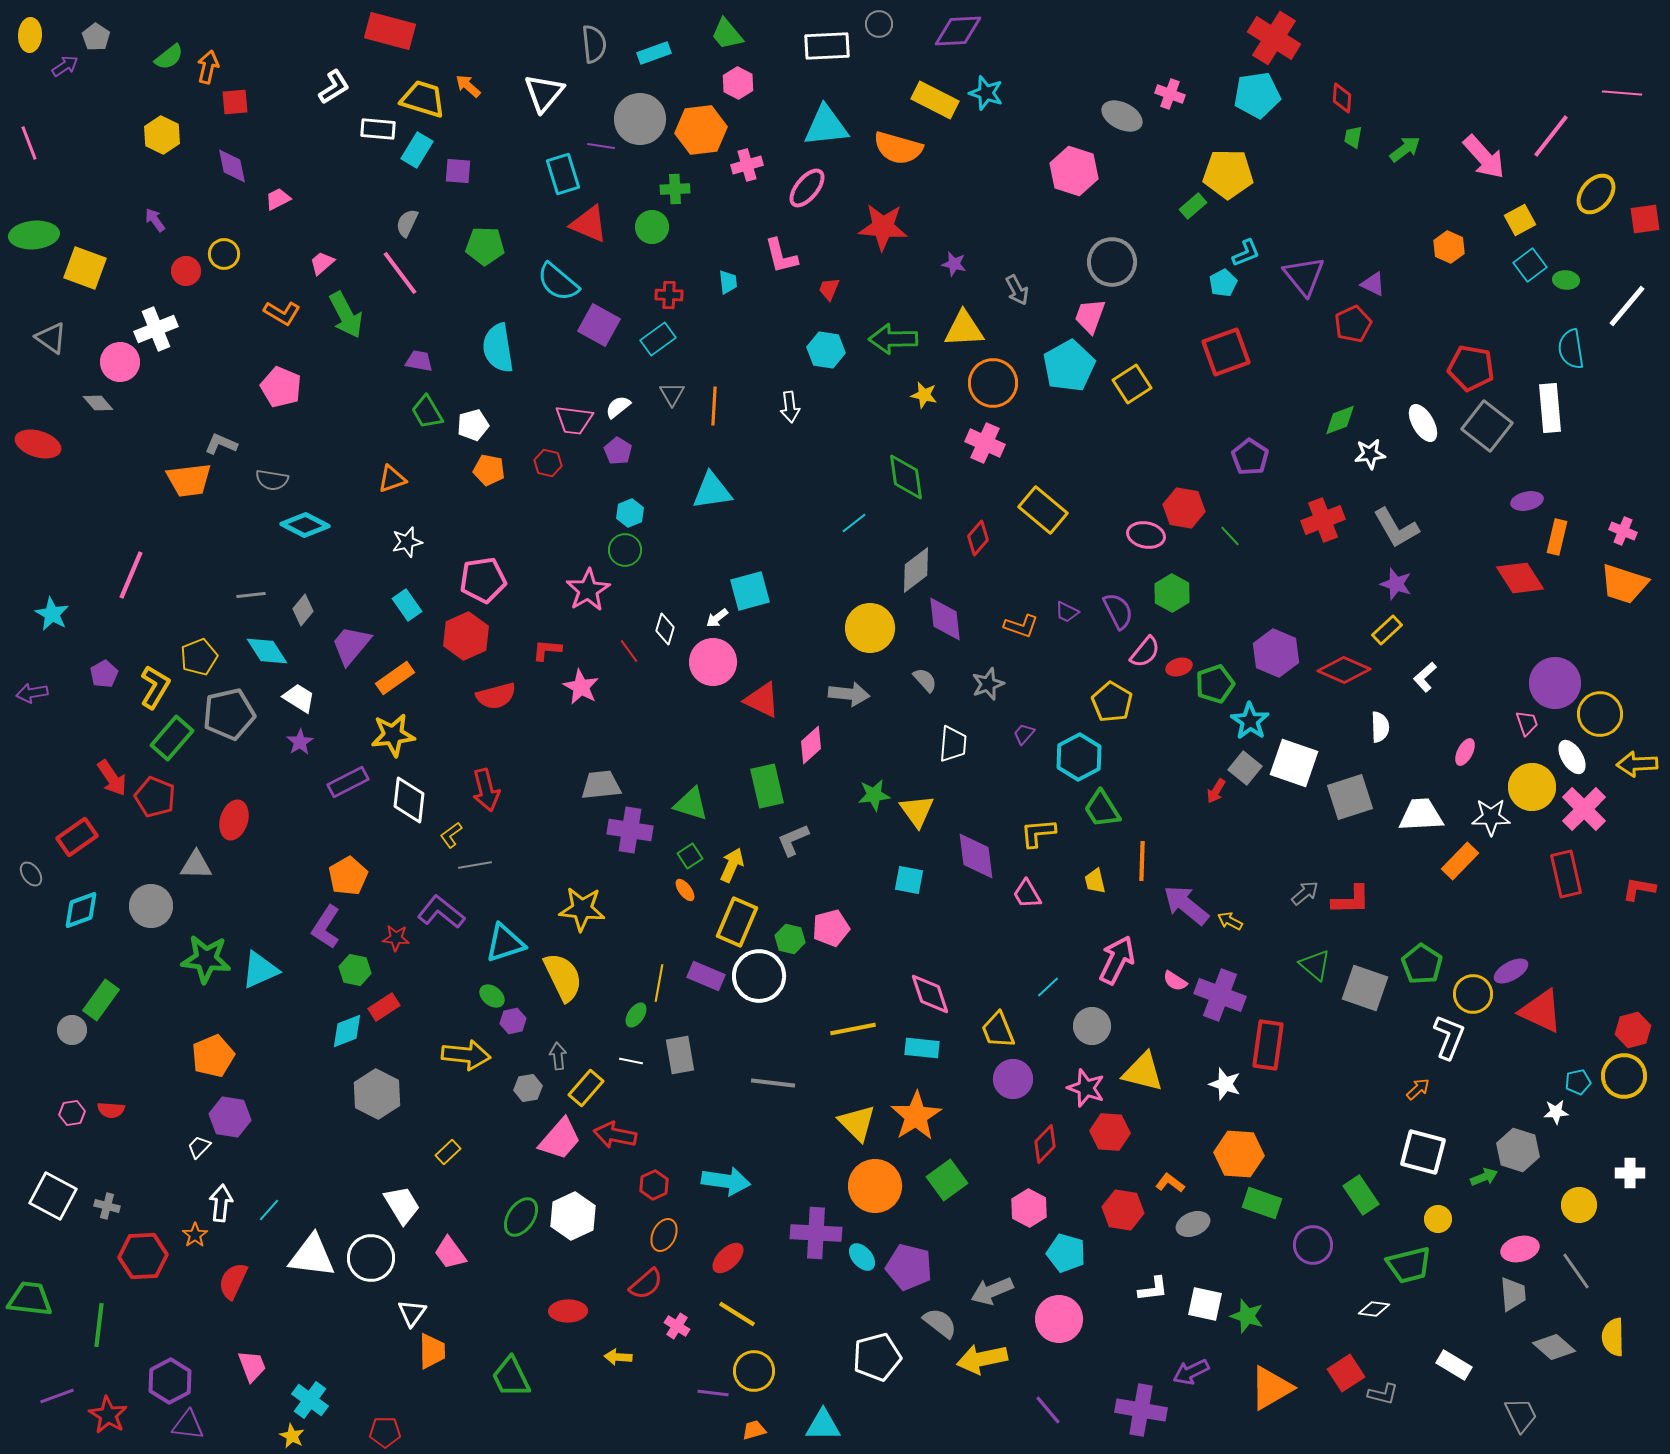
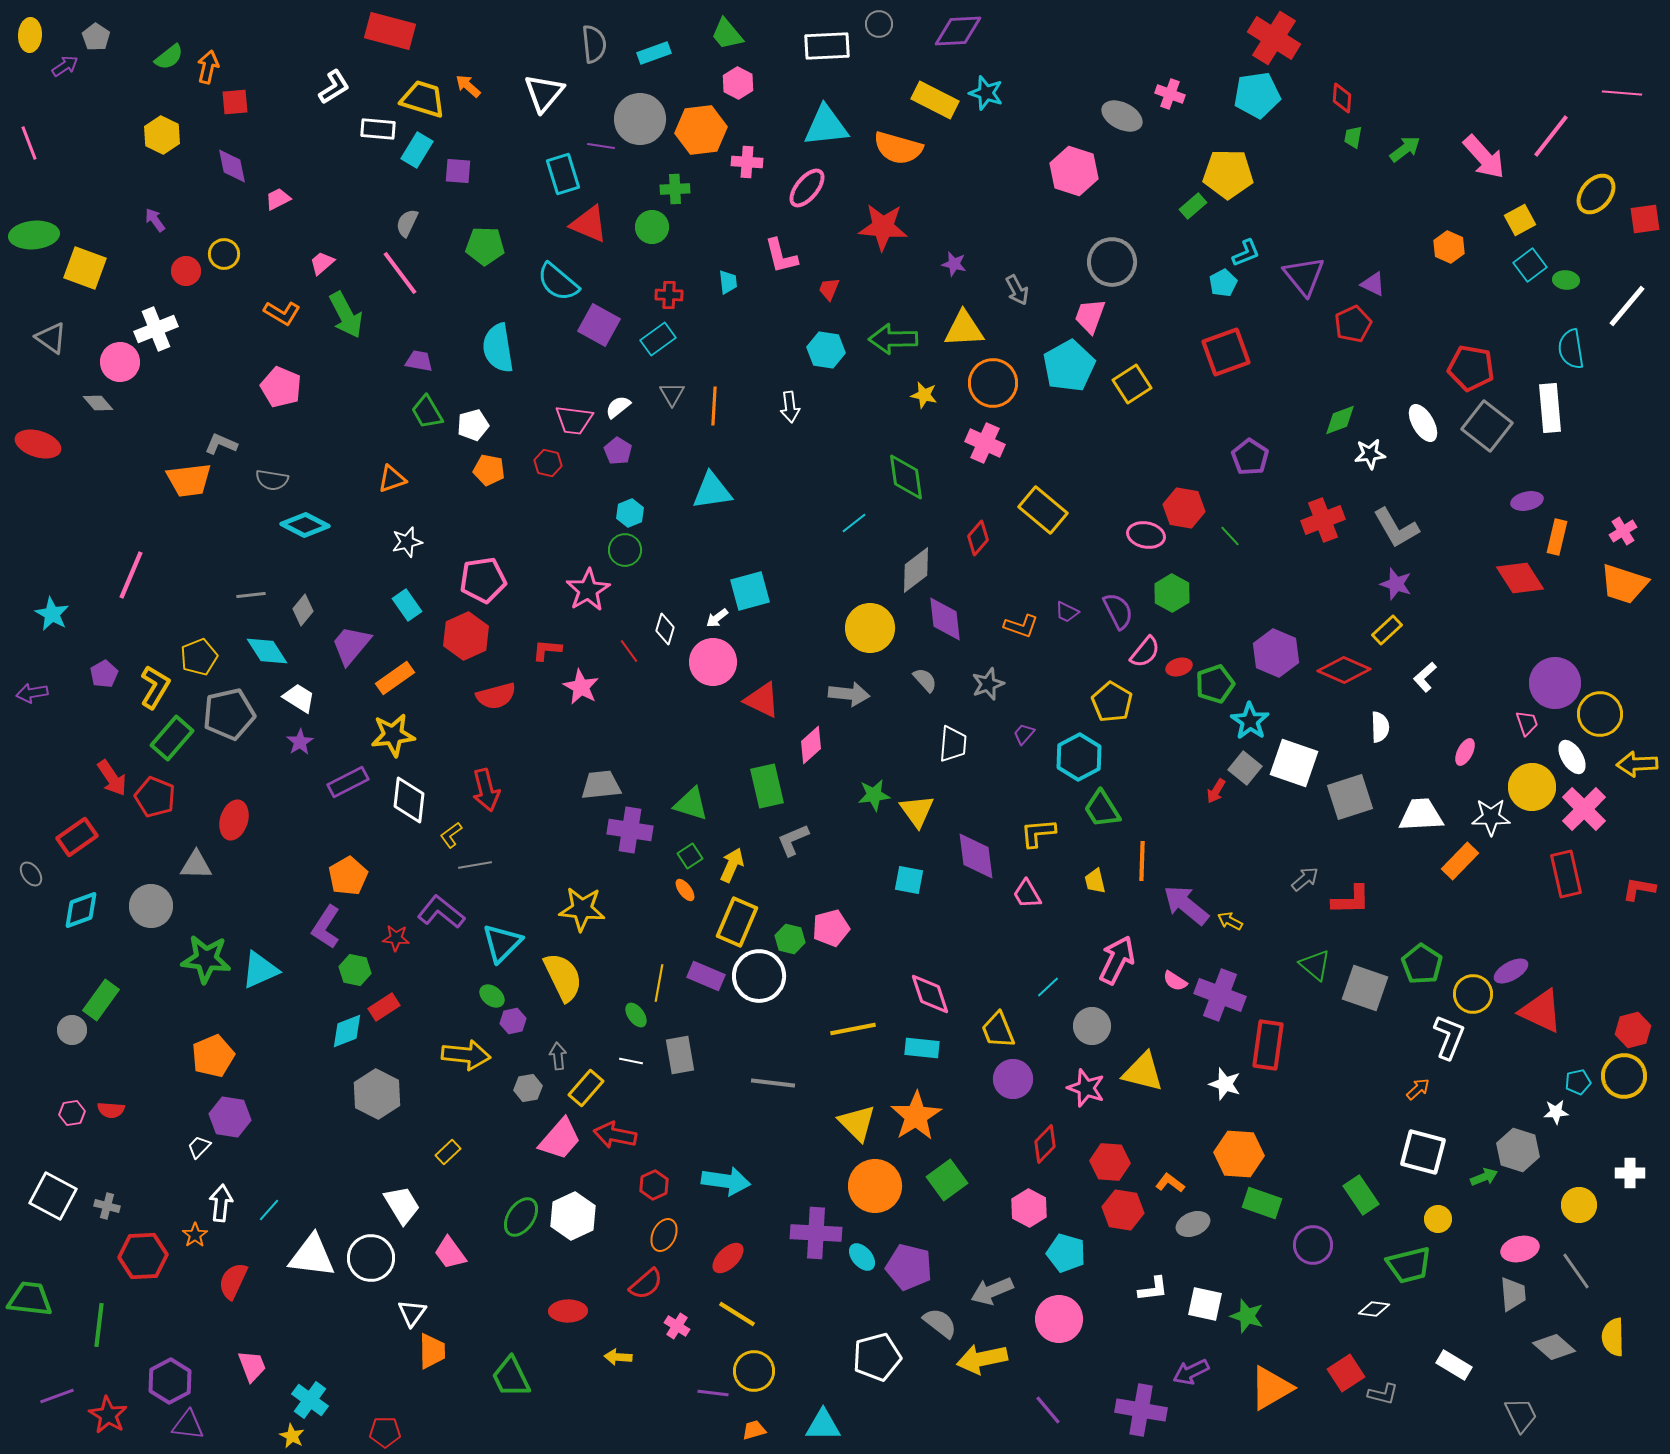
pink cross at (747, 165): moved 3 px up; rotated 20 degrees clockwise
pink cross at (1623, 531): rotated 36 degrees clockwise
gray arrow at (1305, 893): moved 14 px up
cyan triangle at (505, 943): moved 3 px left; rotated 27 degrees counterclockwise
green ellipse at (636, 1015): rotated 70 degrees counterclockwise
red hexagon at (1110, 1132): moved 30 px down
